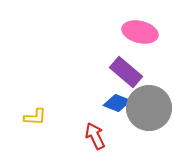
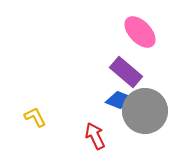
pink ellipse: rotated 32 degrees clockwise
blue diamond: moved 2 px right, 3 px up
gray circle: moved 4 px left, 3 px down
yellow L-shape: rotated 120 degrees counterclockwise
